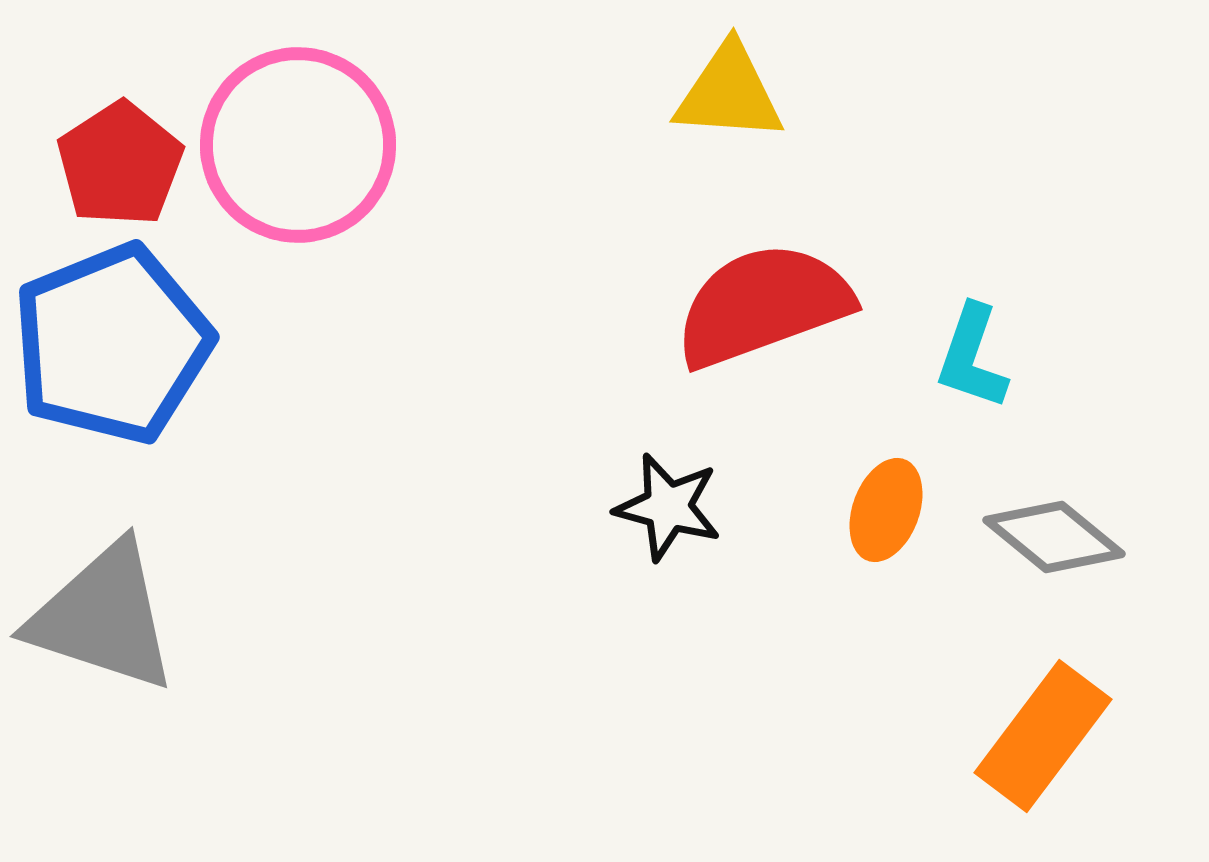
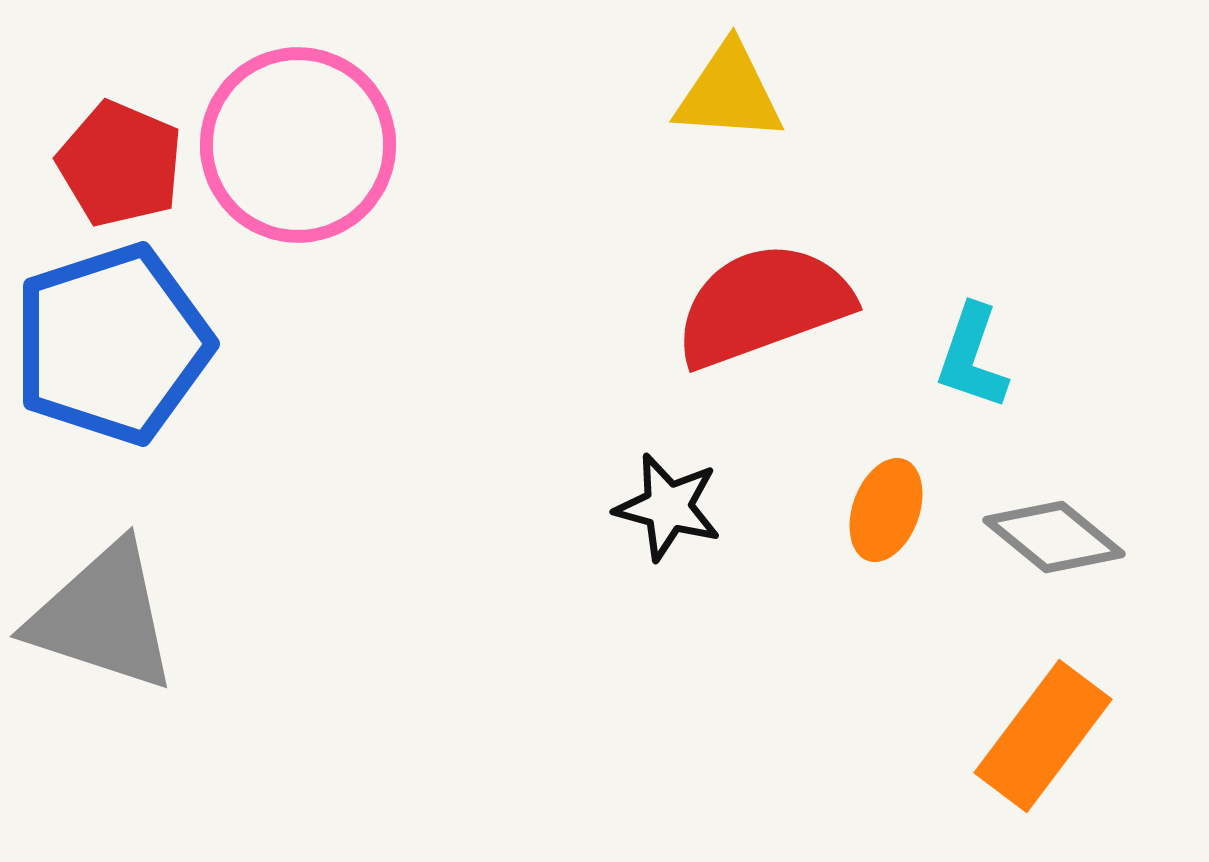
red pentagon: rotated 16 degrees counterclockwise
blue pentagon: rotated 4 degrees clockwise
